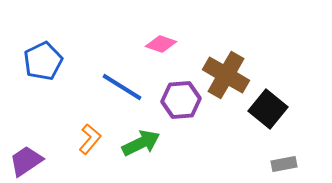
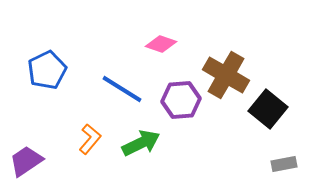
blue pentagon: moved 4 px right, 9 px down
blue line: moved 2 px down
